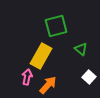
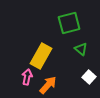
green square: moved 13 px right, 3 px up
